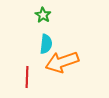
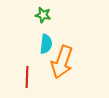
green star: rotated 21 degrees counterclockwise
orange arrow: rotated 52 degrees counterclockwise
